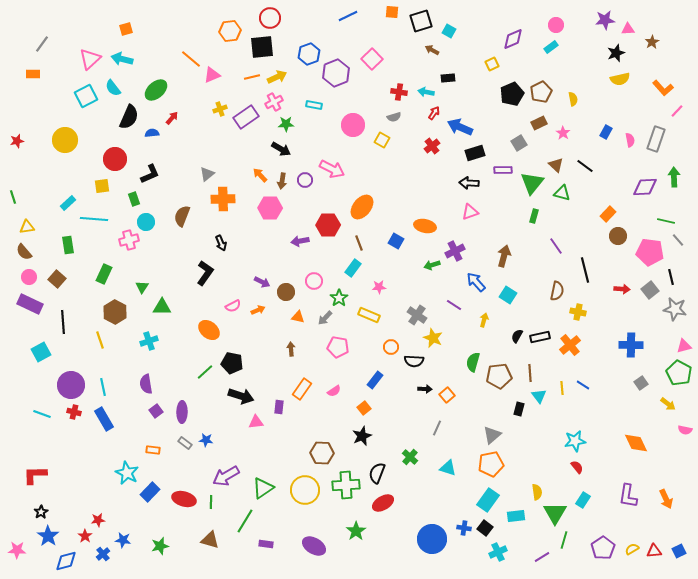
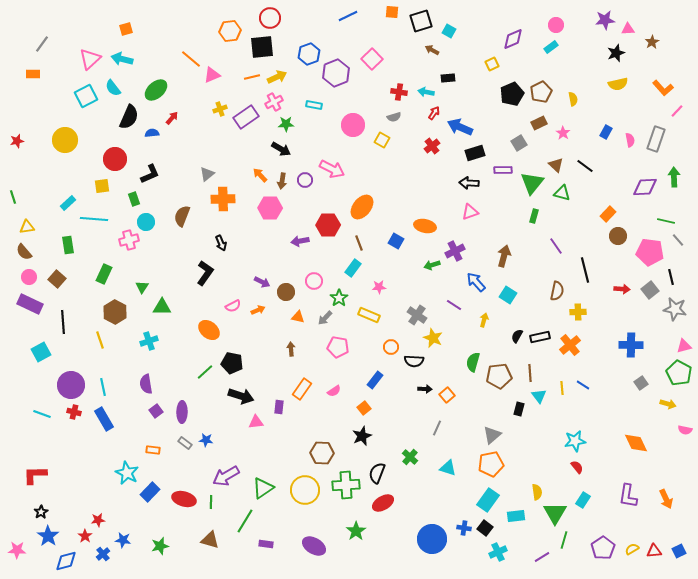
yellow semicircle at (620, 79): moved 2 px left, 5 px down
yellow cross at (578, 312): rotated 14 degrees counterclockwise
yellow arrow at (668, 404): rotated 21 degrees counterclockwise
